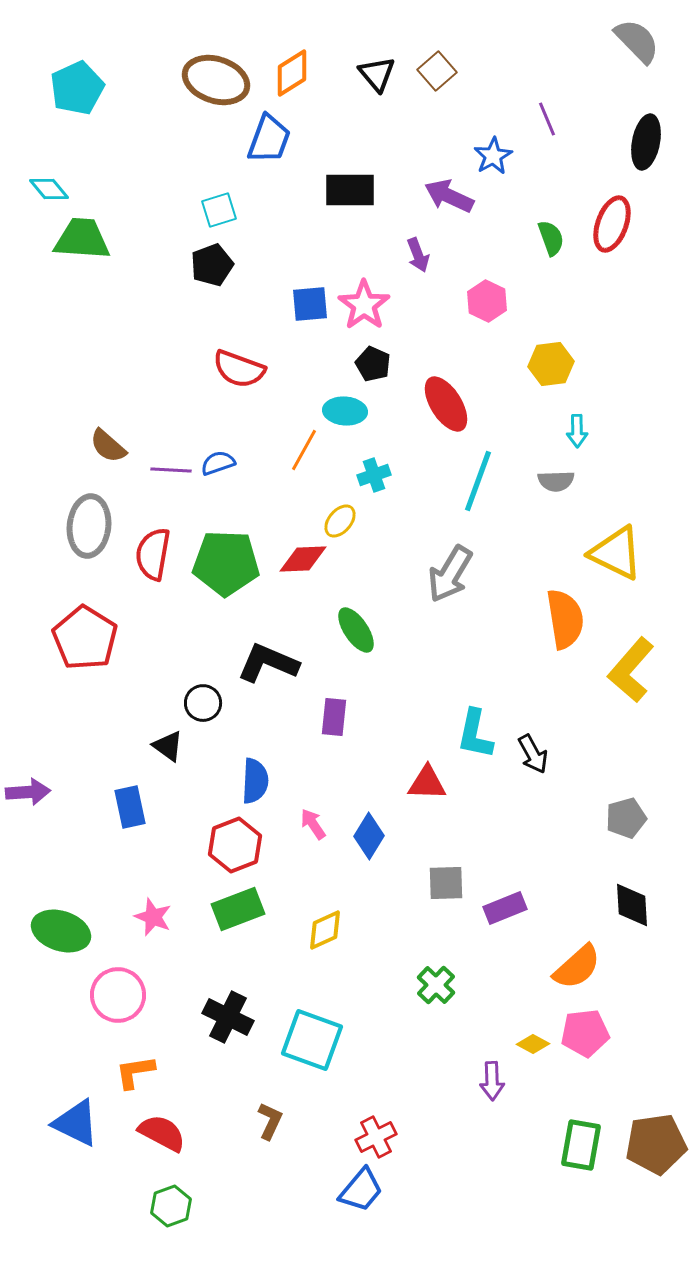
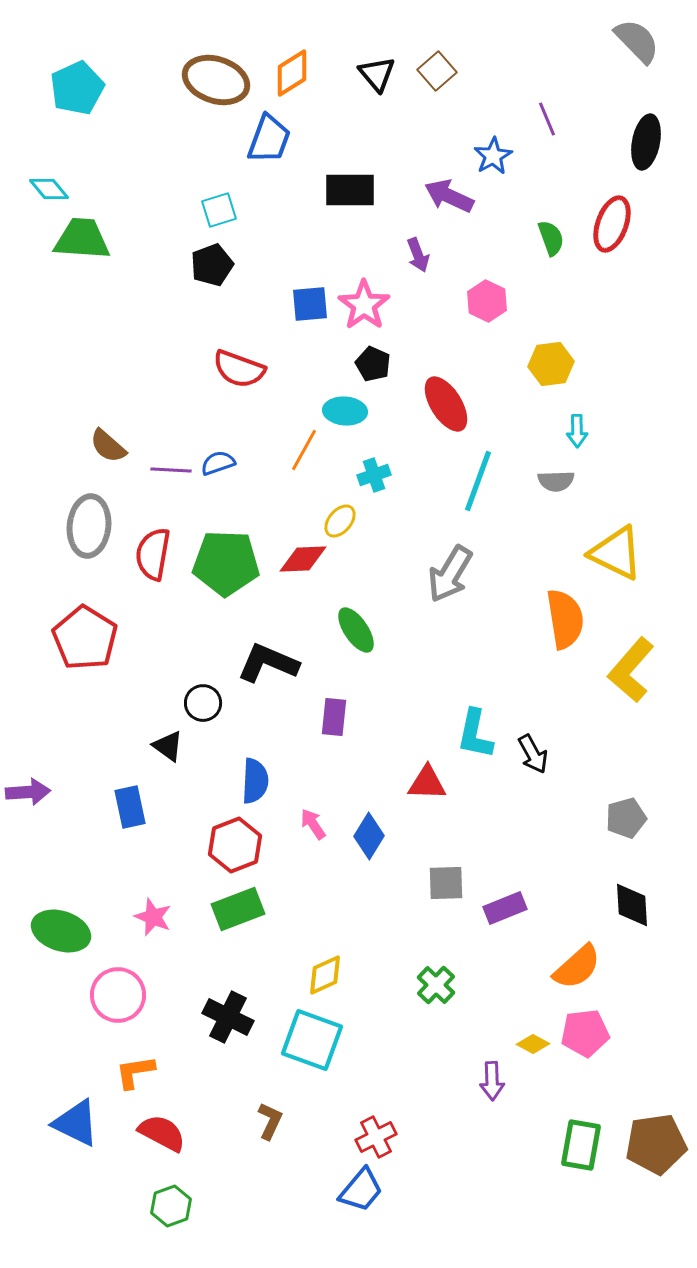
yellow diamond at (325, 930): moved 45 px down
